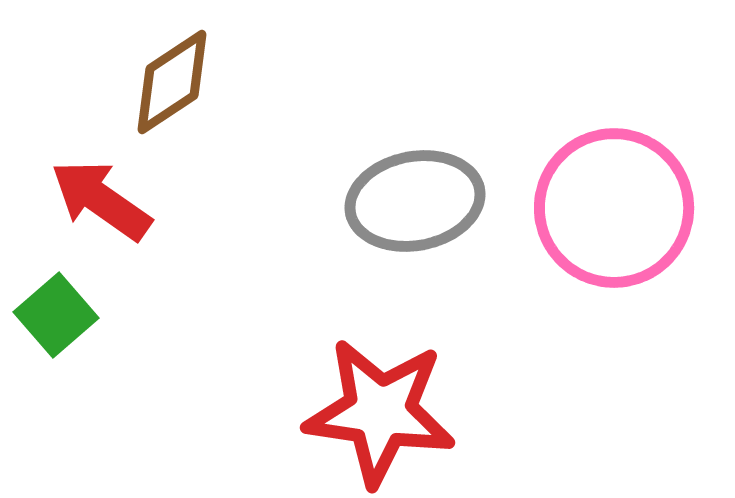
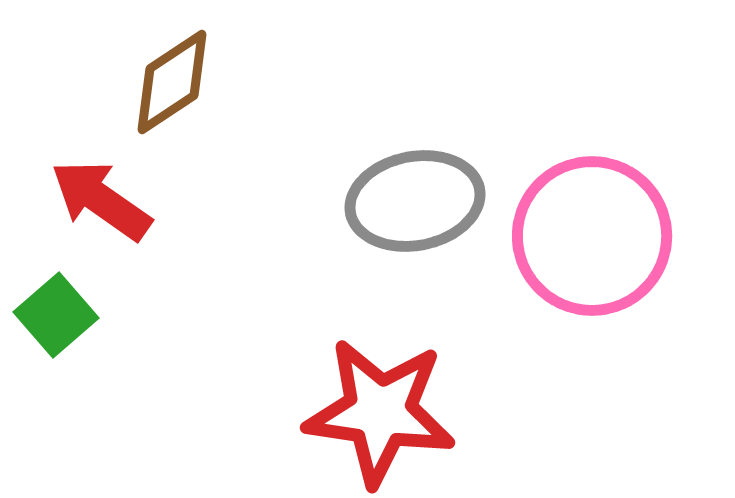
pink circle: moved 22 px left, 28 px down
